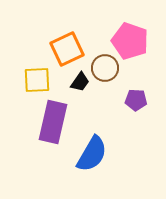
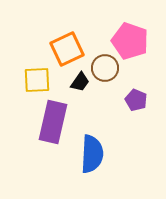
purple pentagon: rotated 20 degrees clockwise
blue semicircle: rotated 27 degrees counterclockwise
